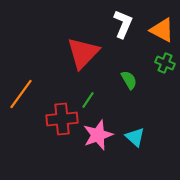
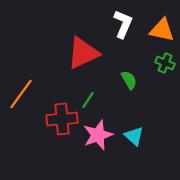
orange triangle: rotated 16 degrees counterclockwise
red triangle: rotated 21 degrees clockwise
cyan triangle: moved 1 px left, 1 px up
